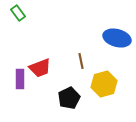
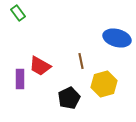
red trapezoid: moved 2 px up; rotated 50 degrees clockwise
